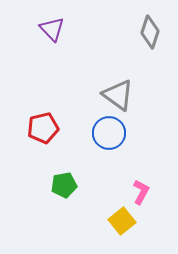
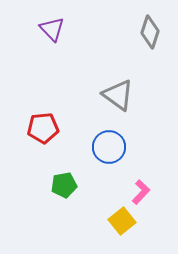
red pentagon: rotated 8 degrees clockwise
blue circle: moved 14 px down
pink L-shape: rotated 15 degrees clockwise
